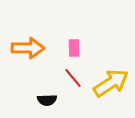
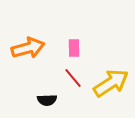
orange arrow: rotated 16 degrees counterclockwise
